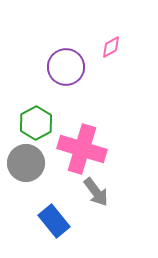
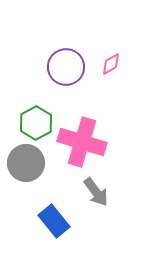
pink diamond: moved 17 px down
pink cross: moved 7 px up
